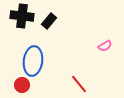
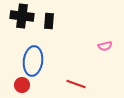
black rectangle: rotated 35 degrees counterclockwise
pink semicircle: rotated 16 degrees clockwise
red line: moved 3 px left; rotated 30 degrees counterclockwise
